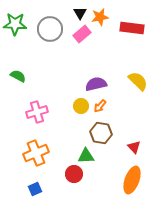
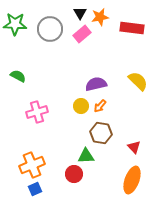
orange cross: moved 4 px left, 12 px down
